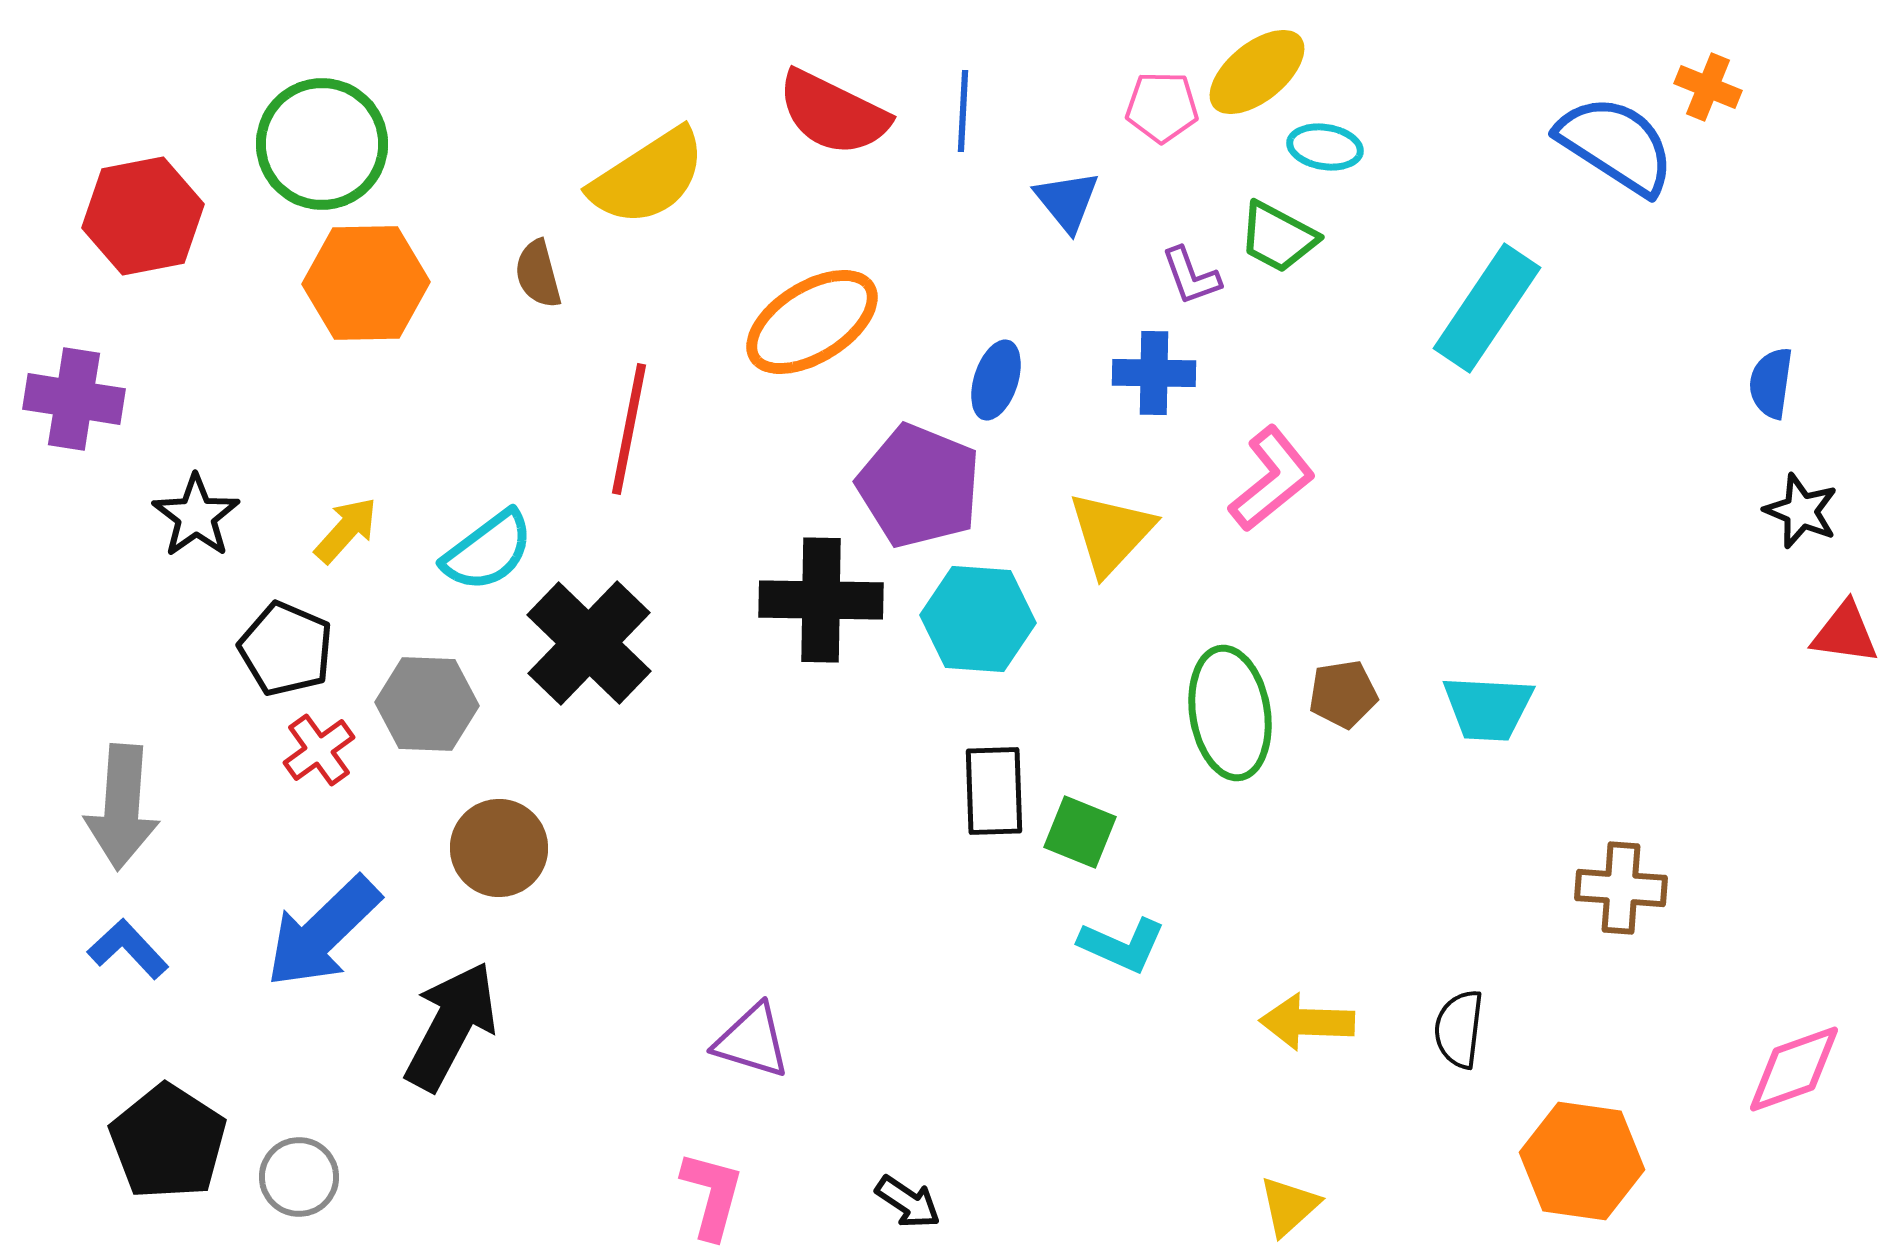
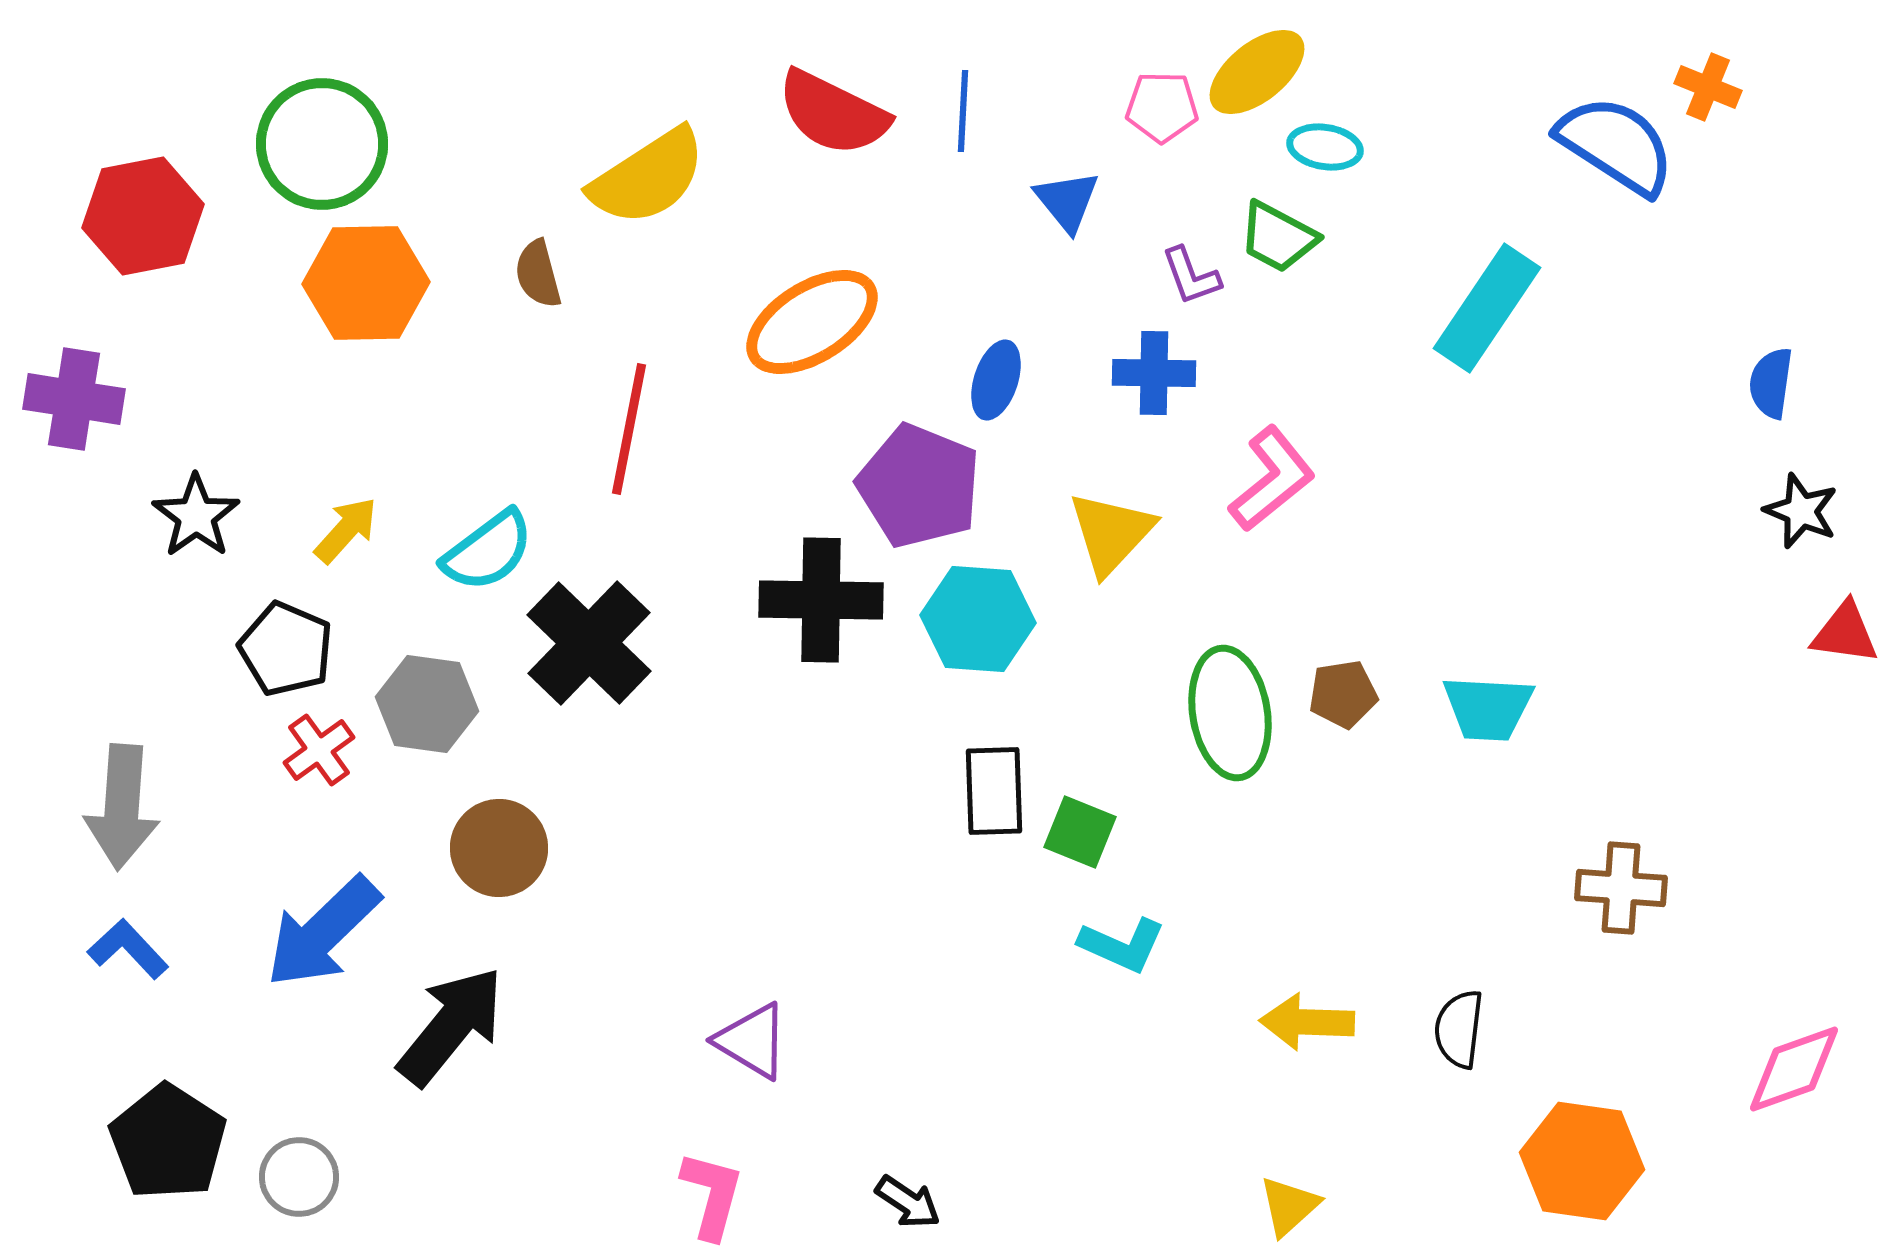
gray hexagon at (427, 704): rotated 6 degrees clockwise
black arrow at (451, 1026): rotated 11 degrees clockwise
purple triangle at (752, 1041): rotated 14 degrees clockwise
